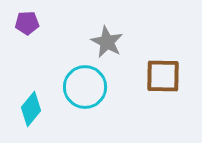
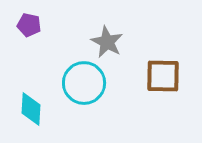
purple pentagon: moved 2 px right, 2 px down; rotated 15 degrees clockwise
cyan circle: moved 1 px left, 4 px up
cyan diamond: rotated 36 degrees counterclockwise
